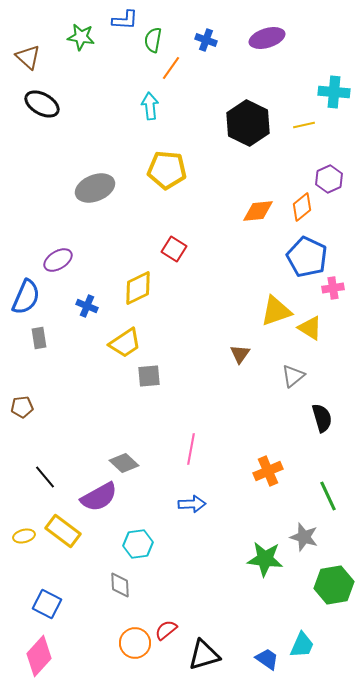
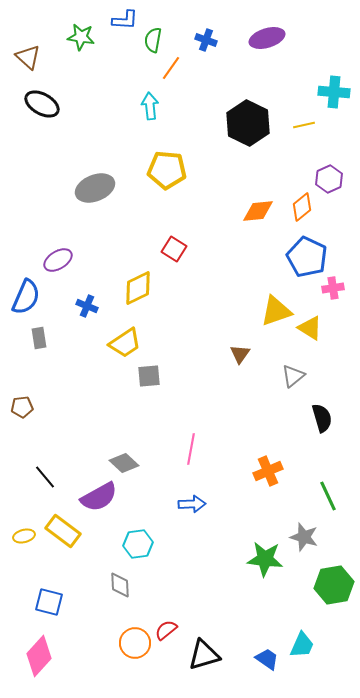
blue square at (47, 604): moved 2 px right, 2 px up; rotated 12 degrees counterclockwise
